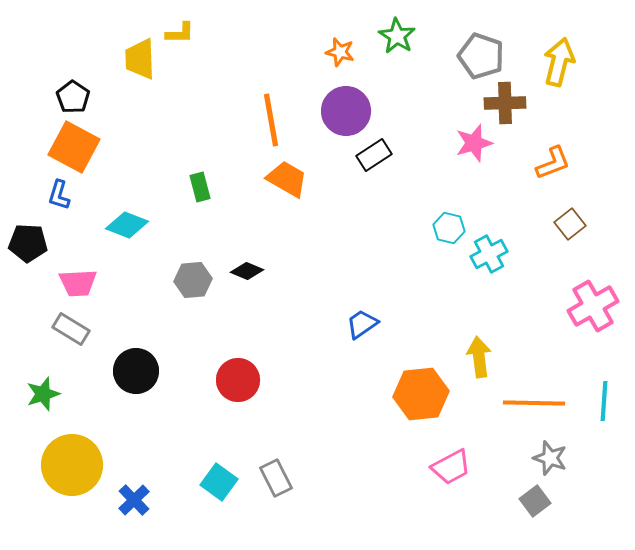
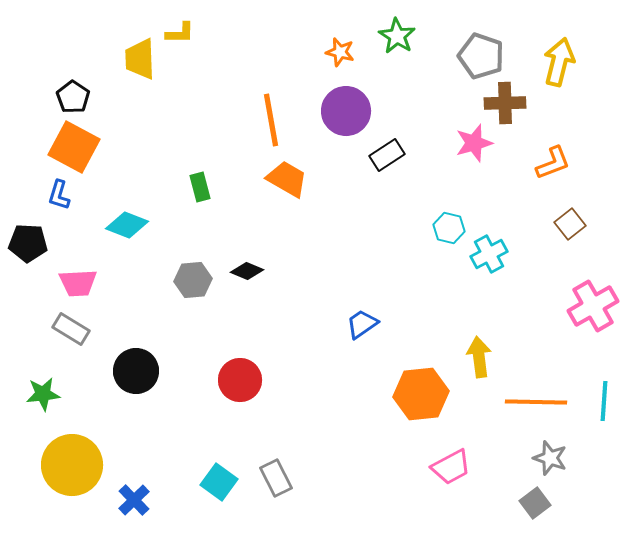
black rectangle at (374, 155): moved 13 px right
red circle at (238, 380): moved 2 px right
green star at (43, 394): rotated 12 degrees clockwise
orange line at (534, 403): moved 2 px right, 1 px up
gray square at (535, 501): moved 2 px down
